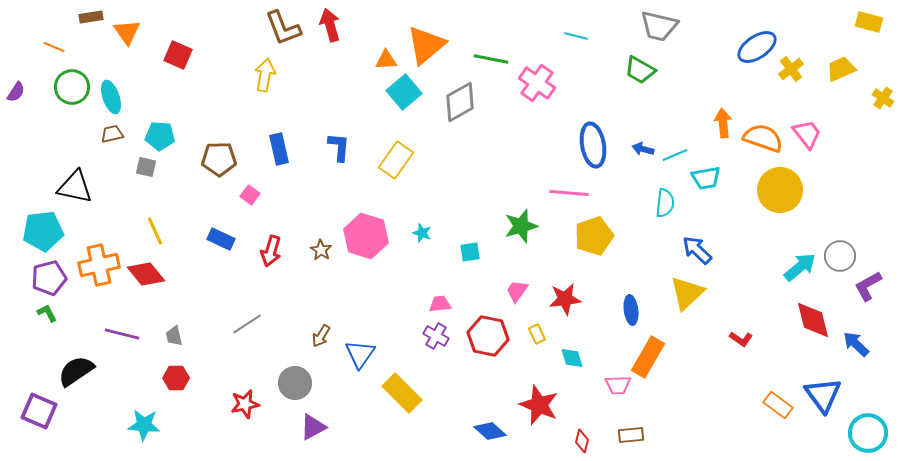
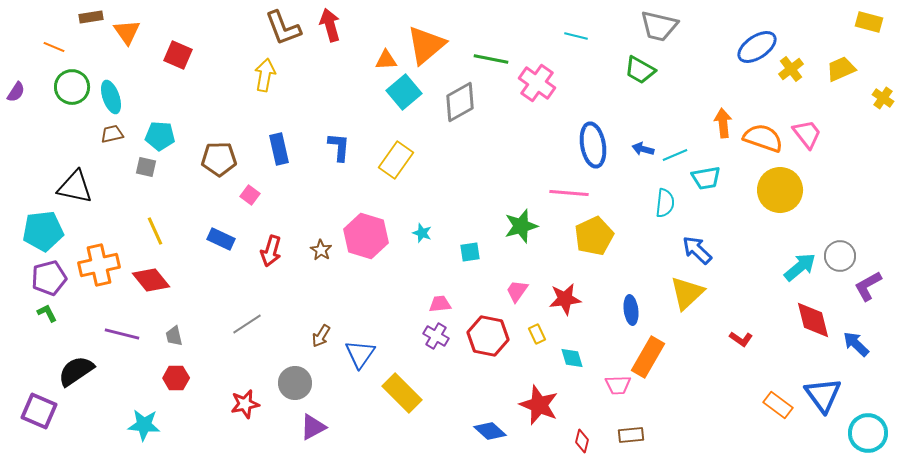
yellow pentagon at (594, 236): rotated 6 degrees counterclockwise
red diamond at (146, 274): moved 5 px right, 6 px down
